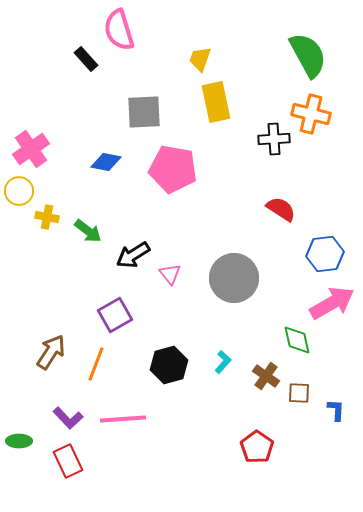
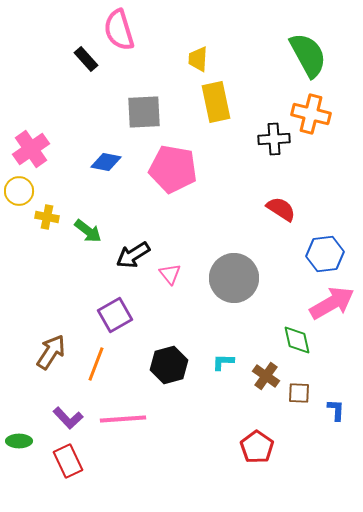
yellow trapezoid: moved 2 px left; rotated 16 degrees counterclockwise
cyan L-shape: rotated 130 degrees counterclockwise
